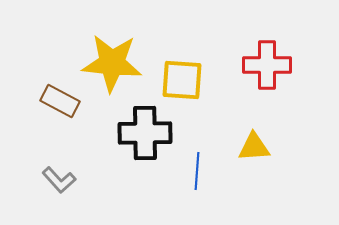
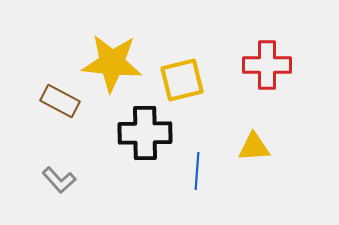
yellow square: rotated 18 degrees counterclockwise
